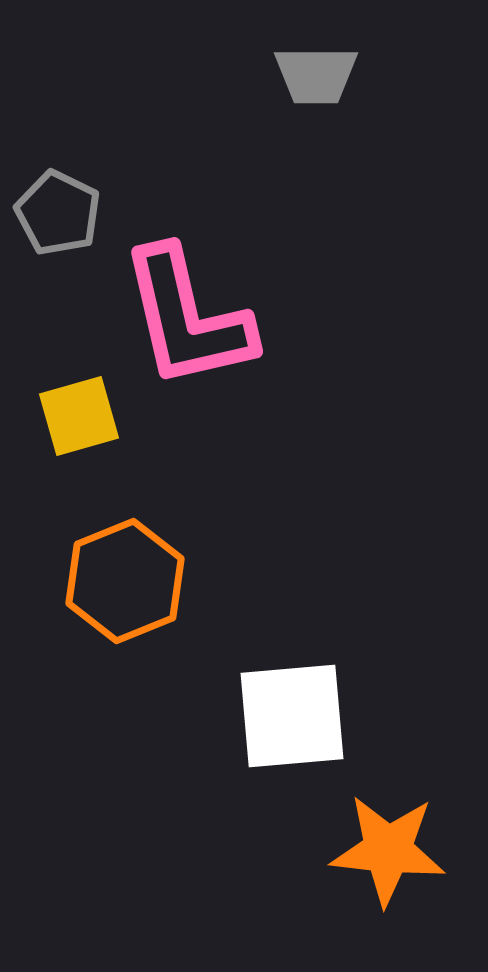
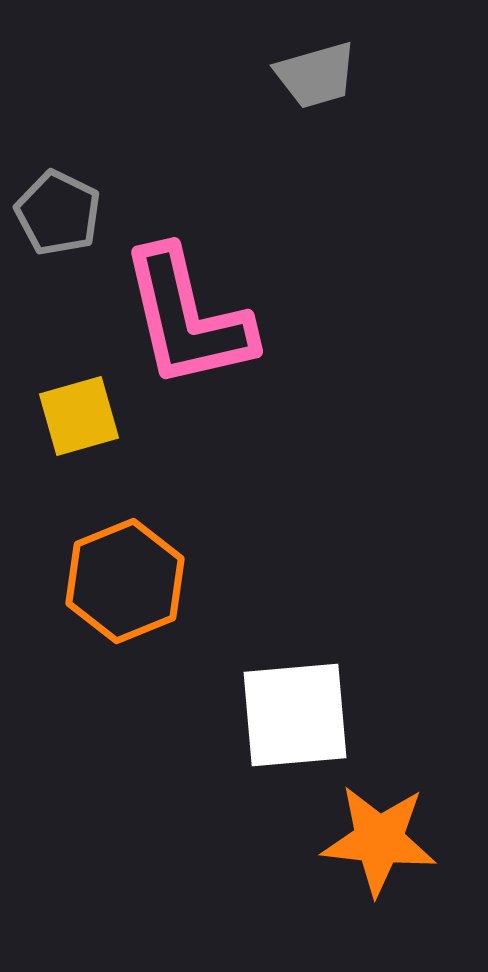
gray trapezoid: rotated 16 degrees counterclockwise
white square: moved 3 px right, 1 px up
orange star: moved 9 px left, 10 px up
